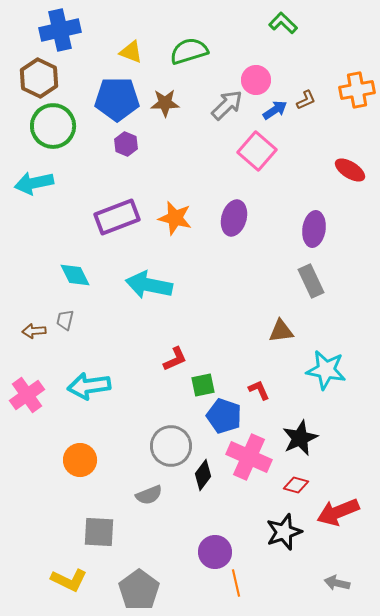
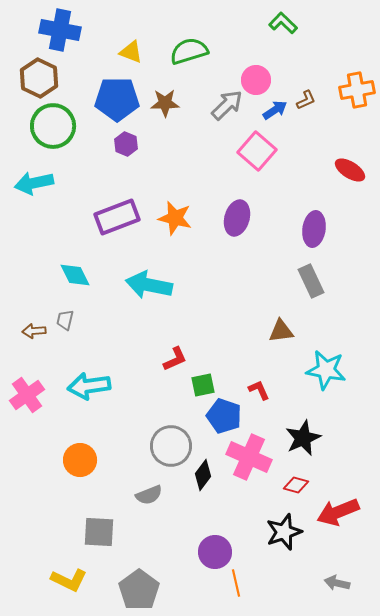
blue cross at (60, 30): rotated 24 degrees clockwise
purple ellipse at (234, 218): moved 3 px right
black star at (300, 438): moved 3 px right
